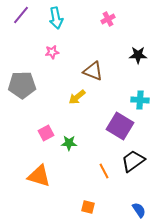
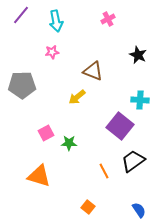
cyan arrow: moved 3 px down
black star: rotated 24 degrees clockwise
purple square: rotated 8 degrees clockwise
orange square: rotated 24 degrees clockwise
